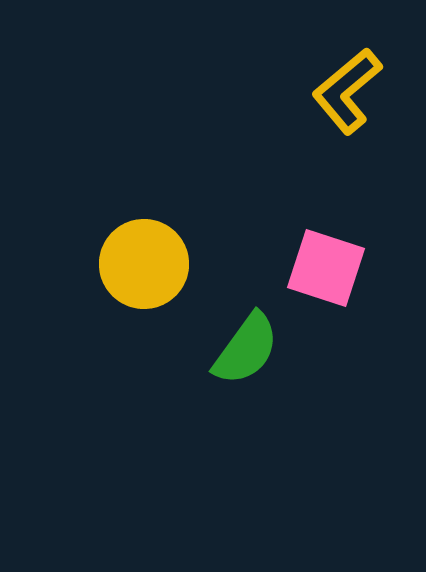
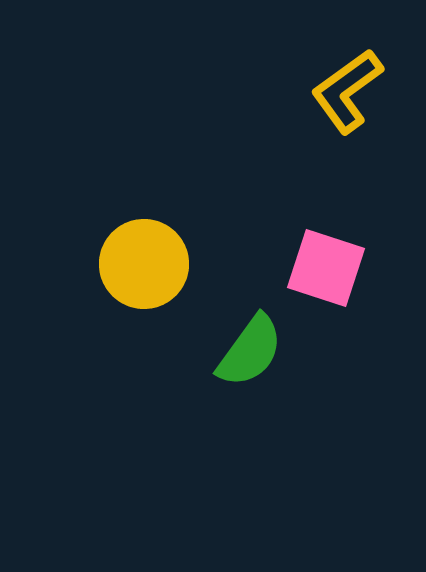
yellow L-shape: rotated 4 degrees clockwise
green semicircle: moved 4 px right, 2 px down
